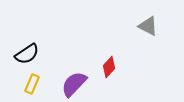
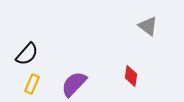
gray triangle: rotated 10 degrees clockwise
black semicircle: rotated 15 degrees counterclockwise
red diamond: moved 22 px right, 9 px down; rotated 35 degrees counterclockwise
